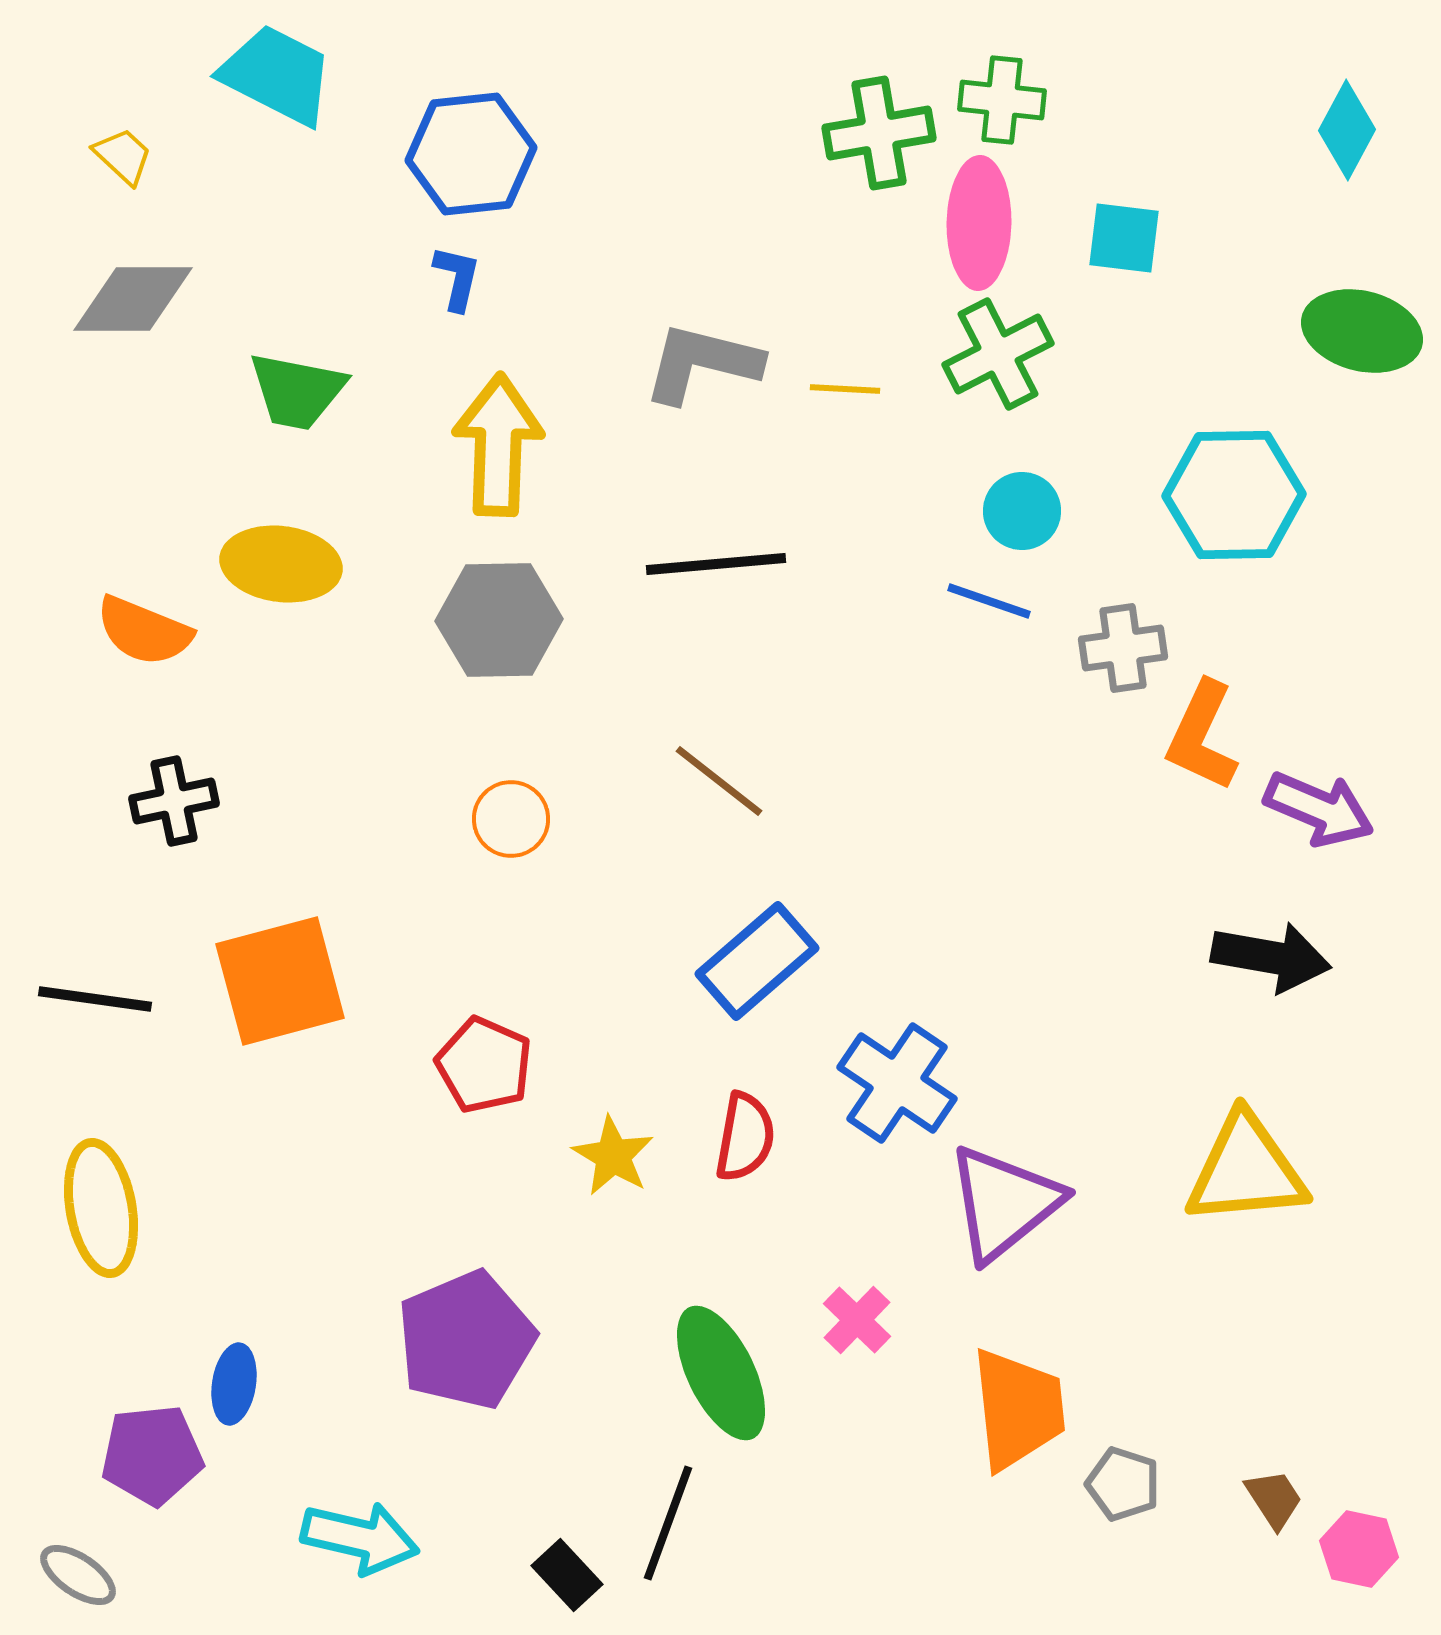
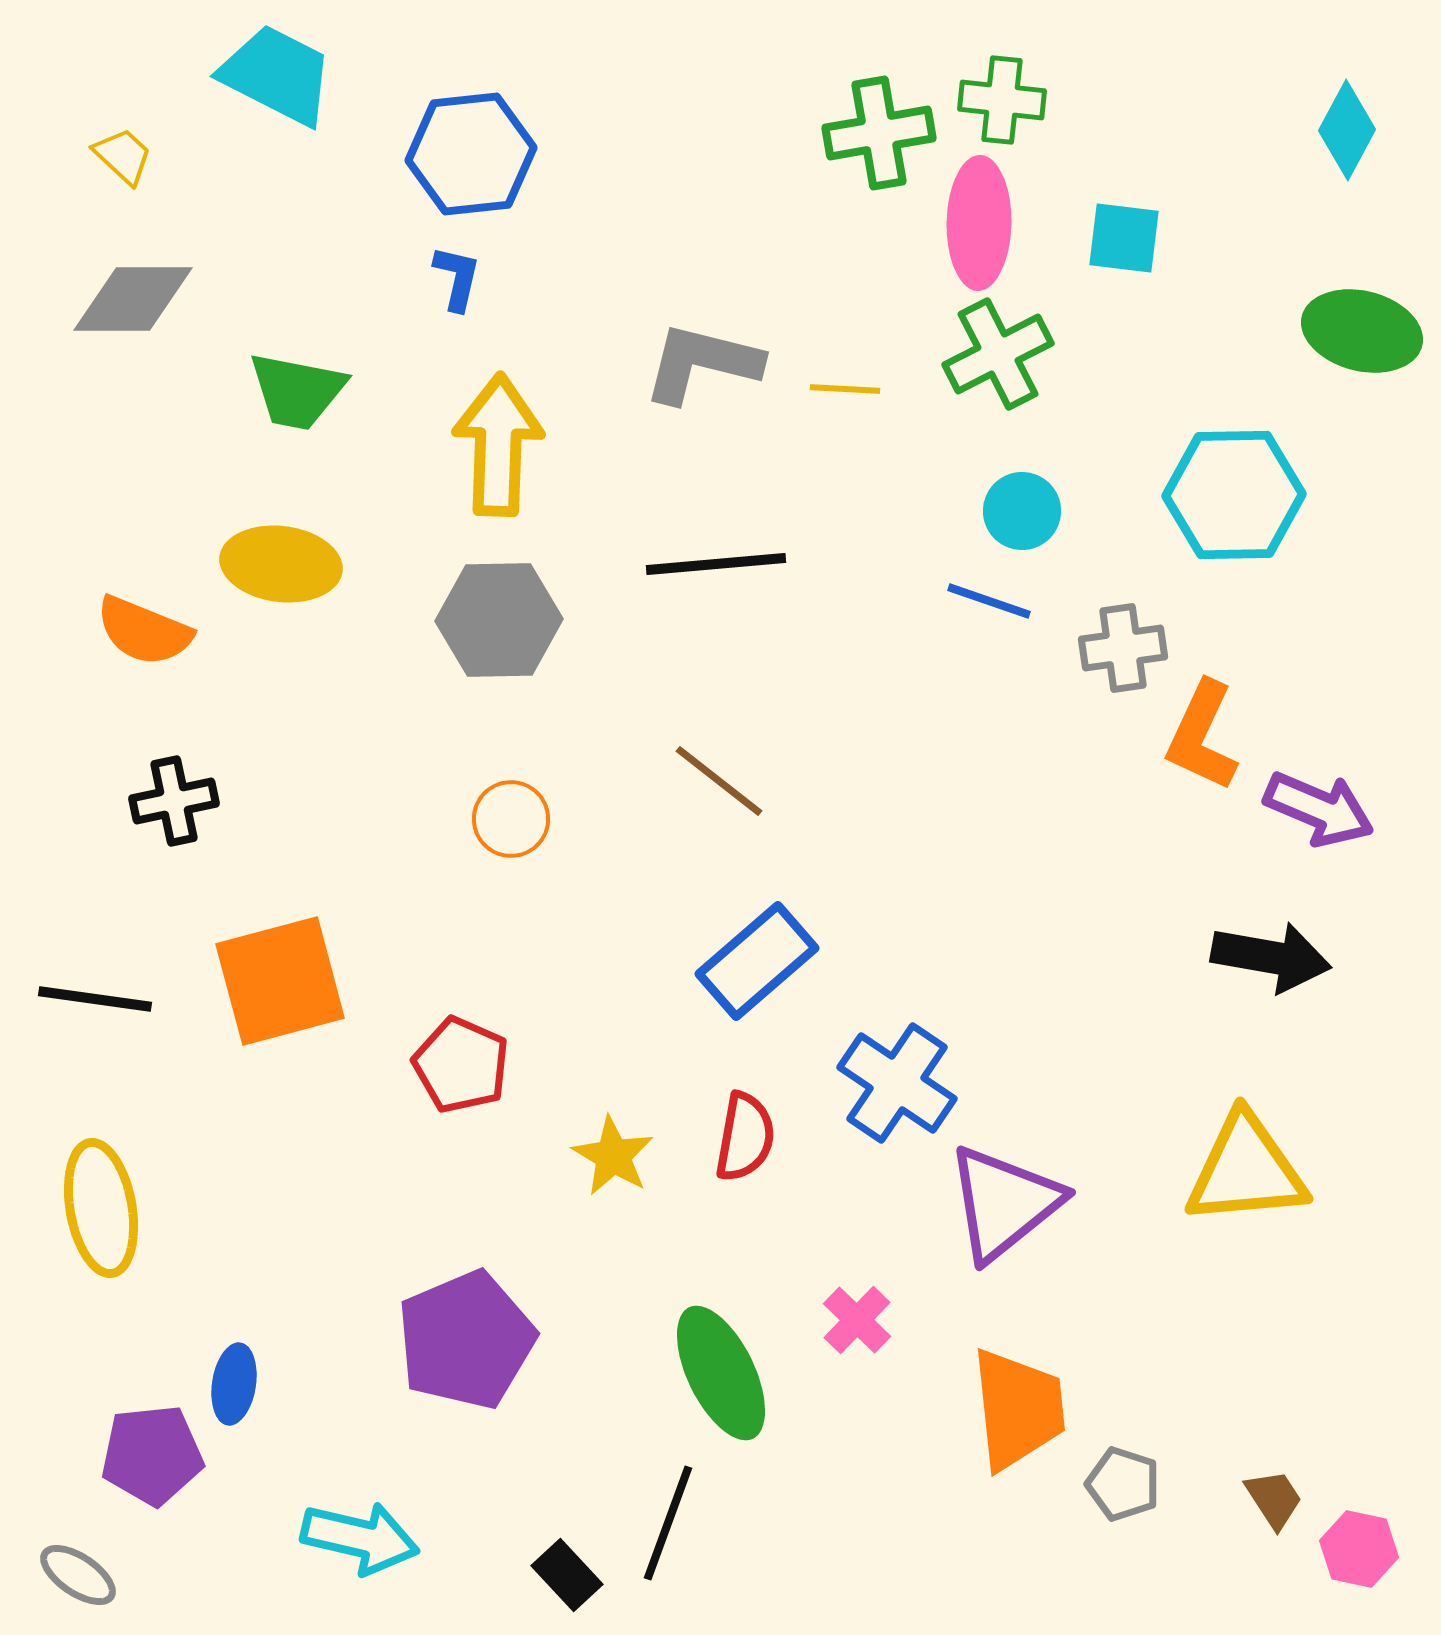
red pentagon at (484, 1065): moved 23 px left
